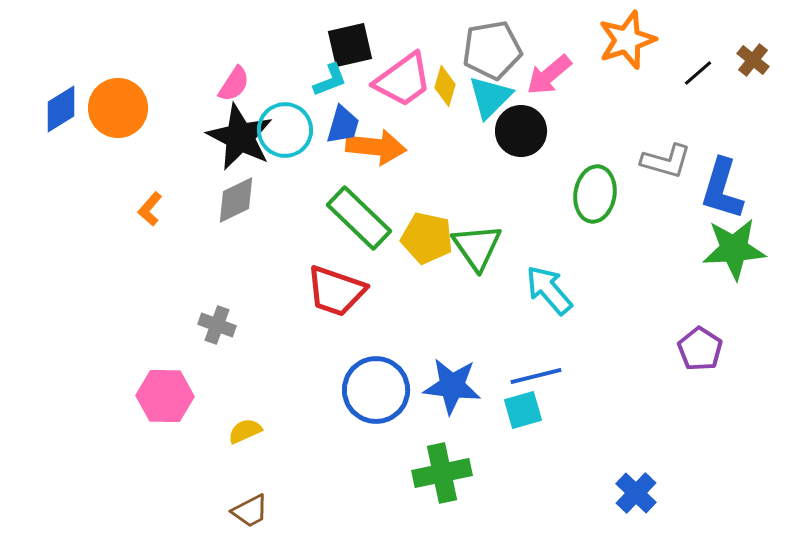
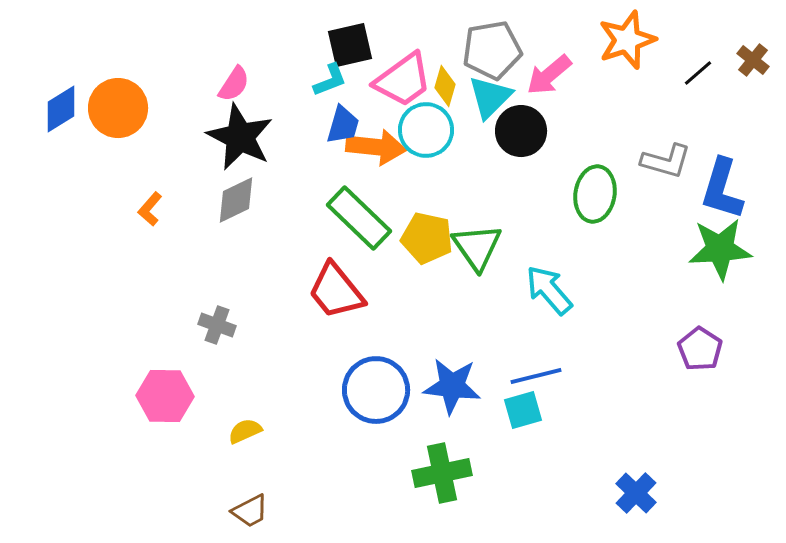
cyan circle: moved 141 px right
green star: moved 14 px left
red trapezoid: rotated 32 degrees clockwise
